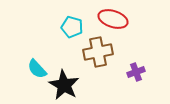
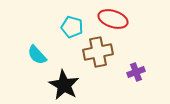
cyan semicircle: moved 14 px up
